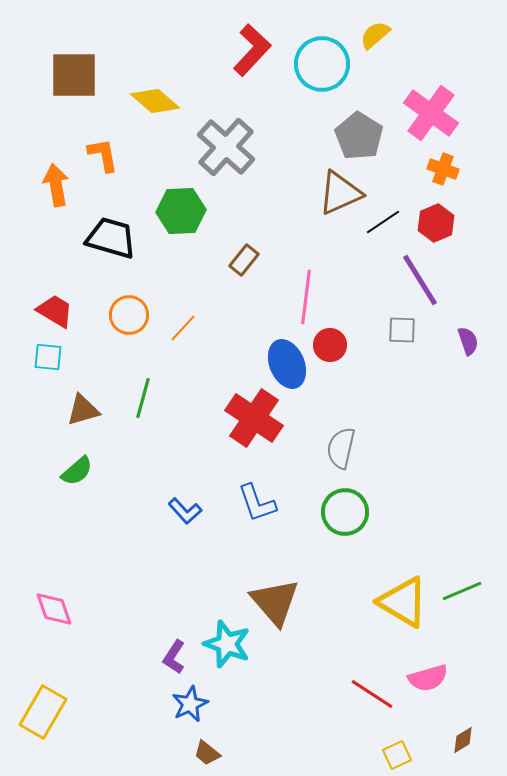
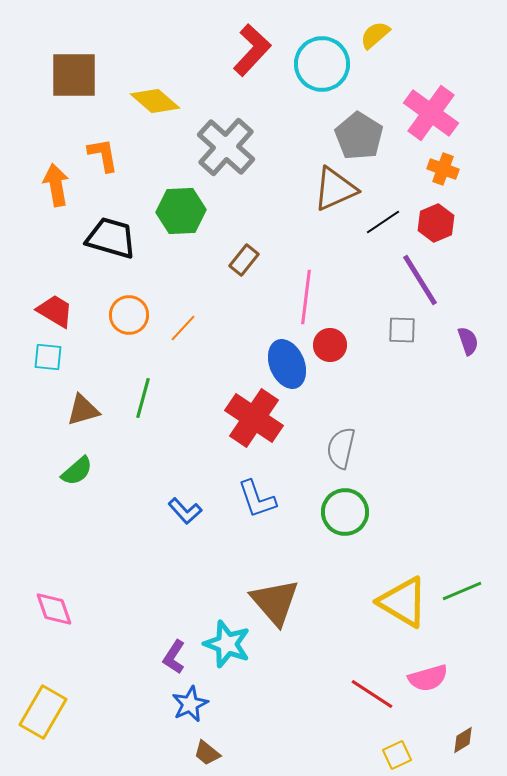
brown triangle at (340, 193): moved 5 px left, 4 px up
blue L-shape at (257, 503): moved 4 px up
